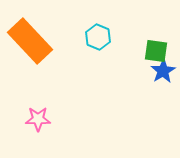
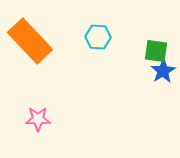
cyan hexagon: rotated 20 degrees counterclockwise
